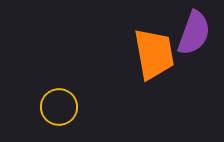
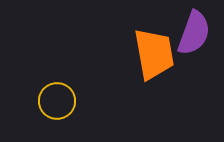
yellow circle: moved 2 px left, 6 px up
